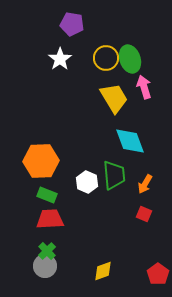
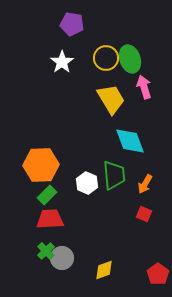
white star: moved 2 px right, 3 px down
yellow trapezoid: moved 3 px left, 1 px down
orange hexagon: moved 4 px down
white hexagon: moved 1 px down
green rectangle: rotated 66 degrees counterclockwise
green cross: moved 1 px left
gray circle: moved 17 px right, 8 px up
yellow diamond: moved 1 px right, 1 px up
